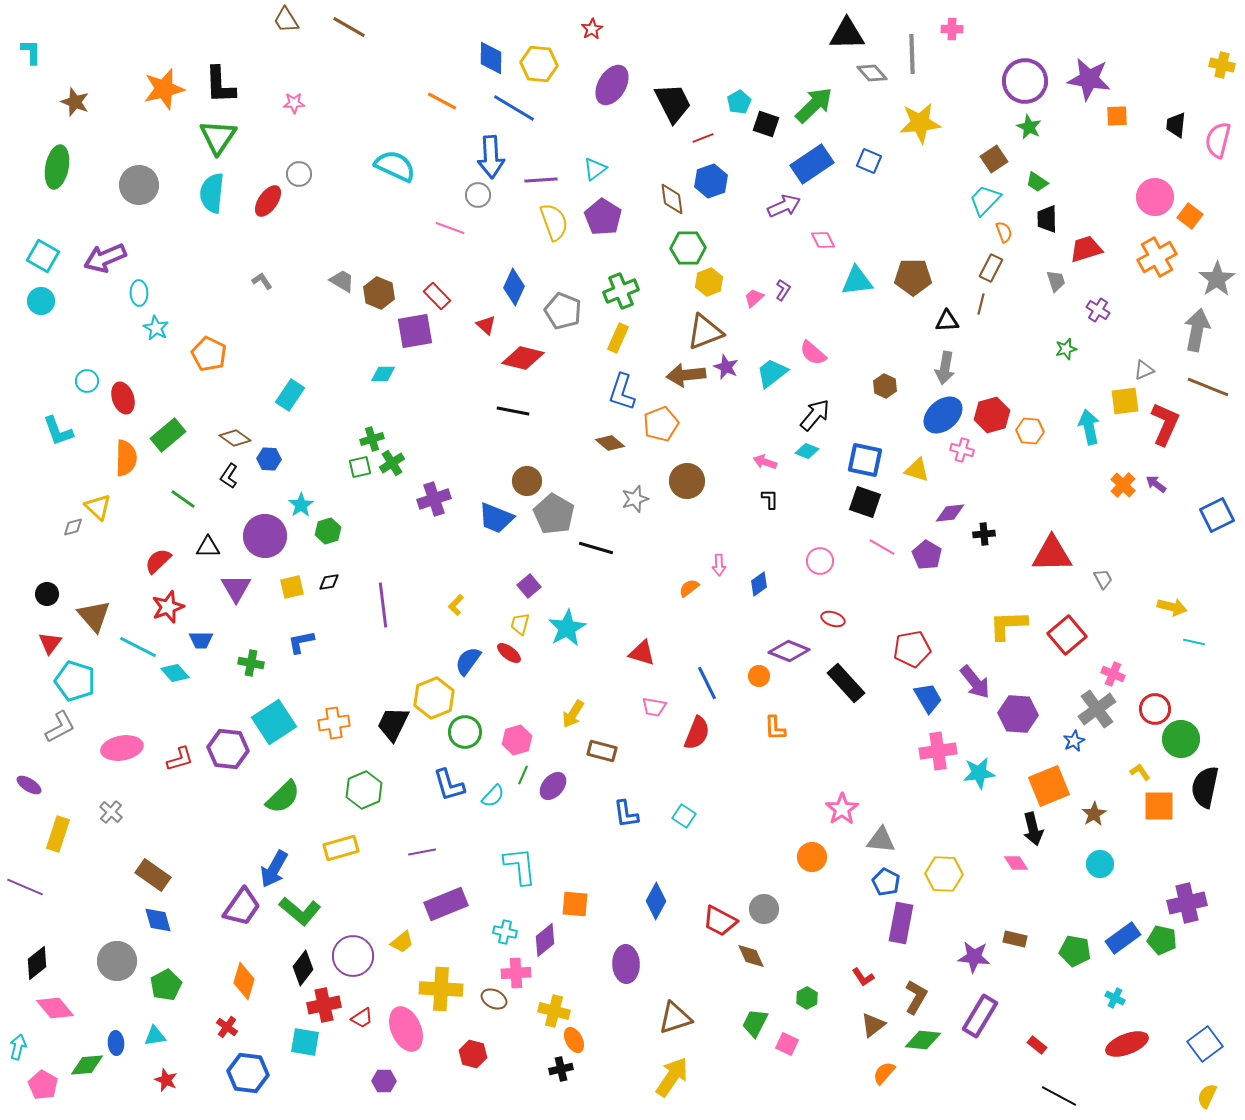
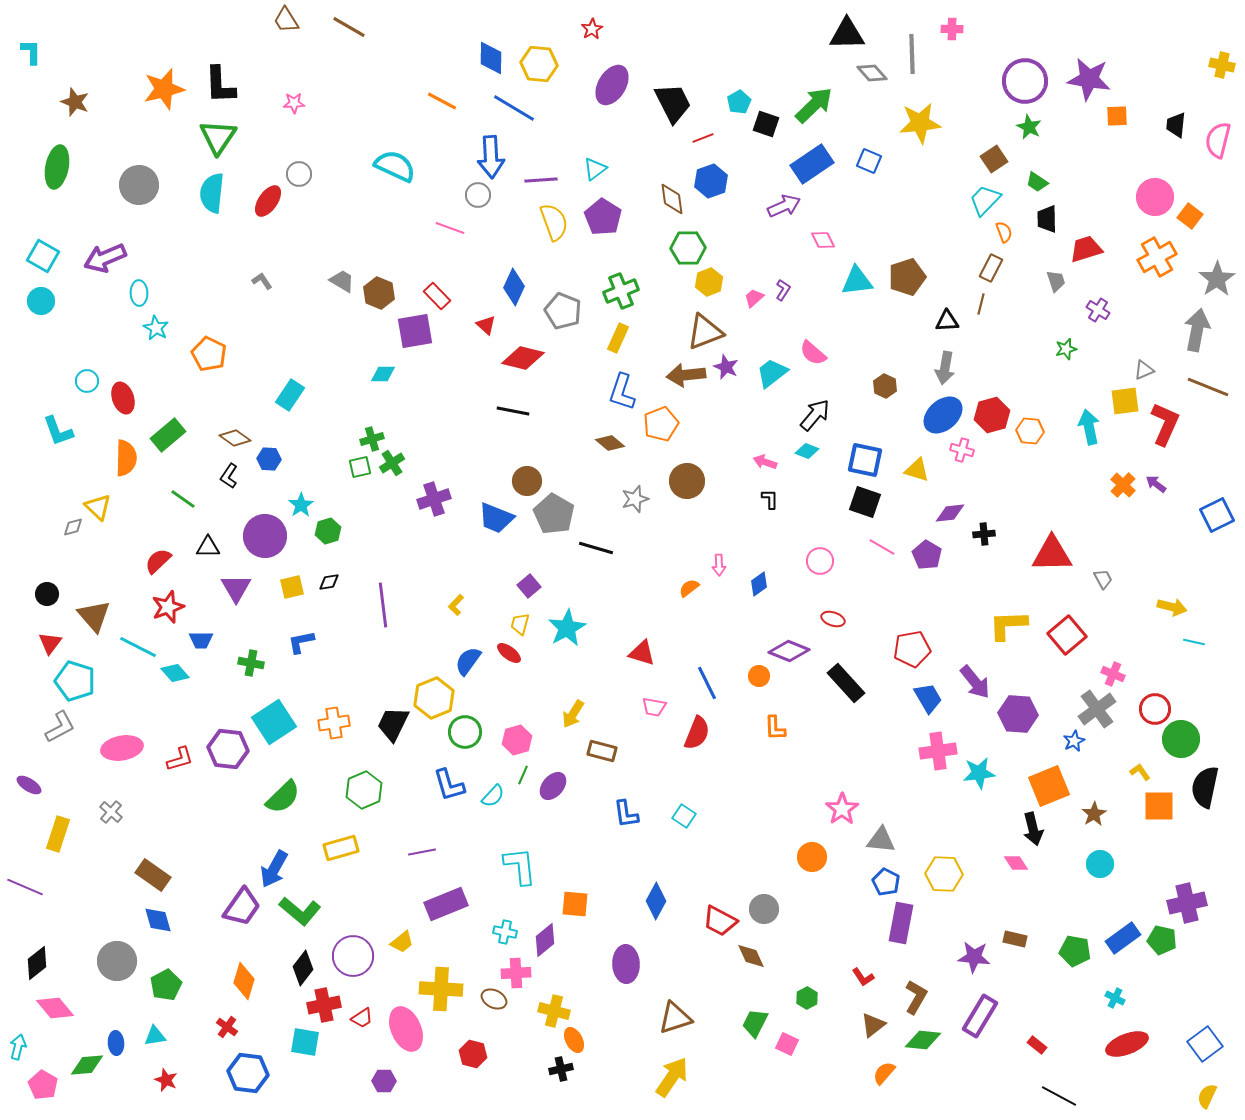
brown pentagon at (913, 277): moved 6 px left; rotated 18 degrees counterclockwise
